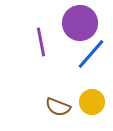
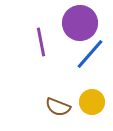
blue line: moved 1 px left
